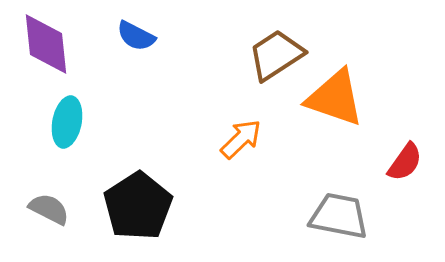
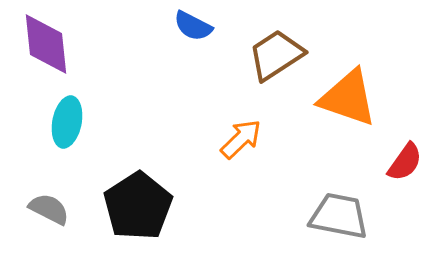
blue semicircle: moved 57 px right, 10 px up
orange triangle: moved 13 px right
